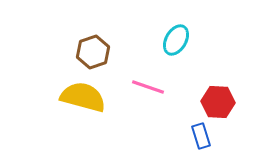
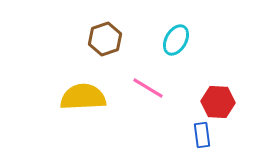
brown hexagon: moved 12 px right, 13 px up
pink line: moved 1 px down; rotated 12 degrees clockwise
yellow semicircle: rotated 18 degrees counterclockwise
blue rectangle: moved 1 px right, 1 px up; rotated 10 degrees clockwise
